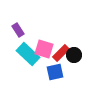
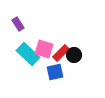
purple rectangle: moved 6 px up
